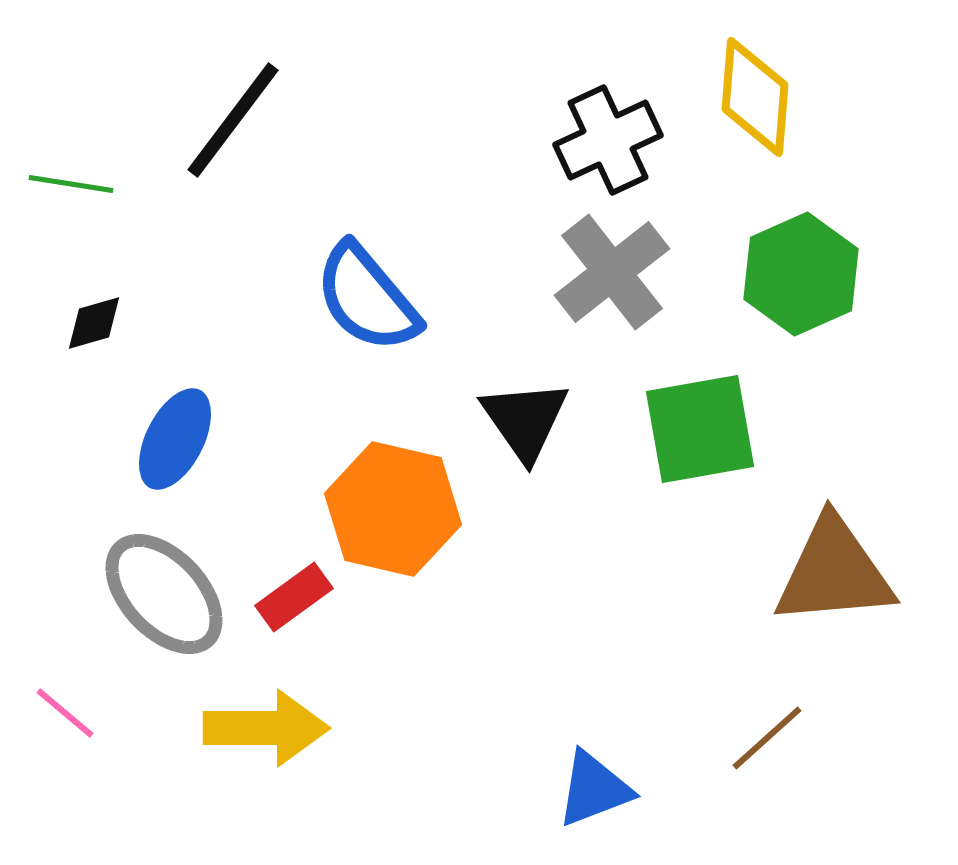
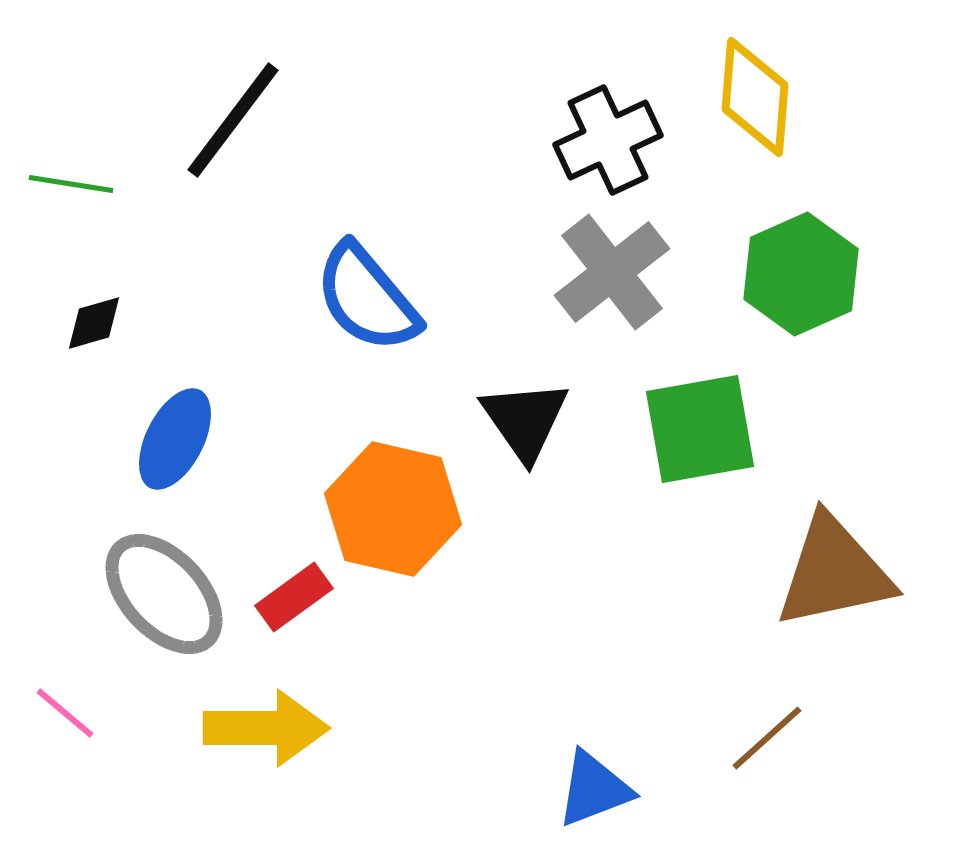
brown triangle: rotated 7 degrees counterclockwise
